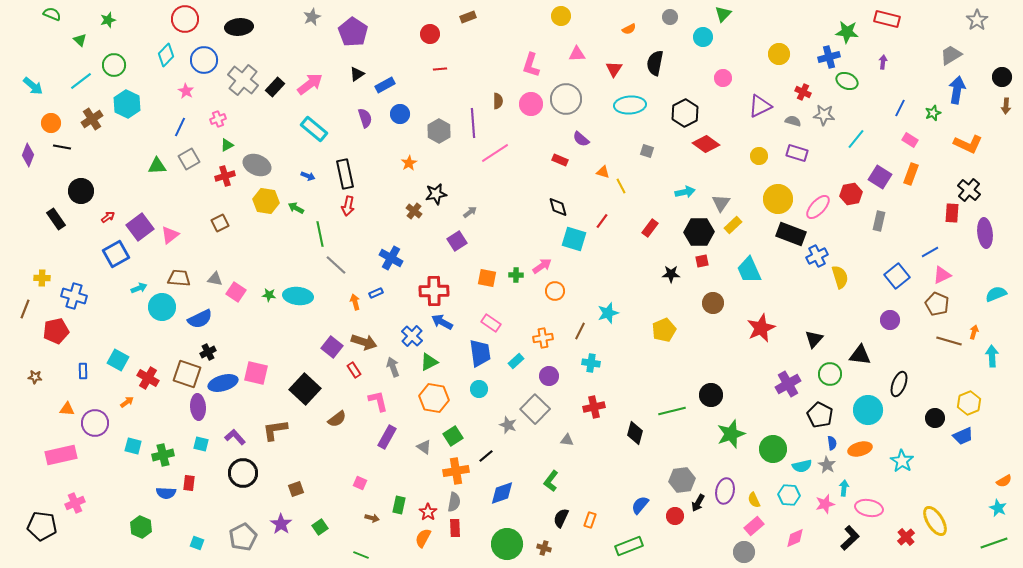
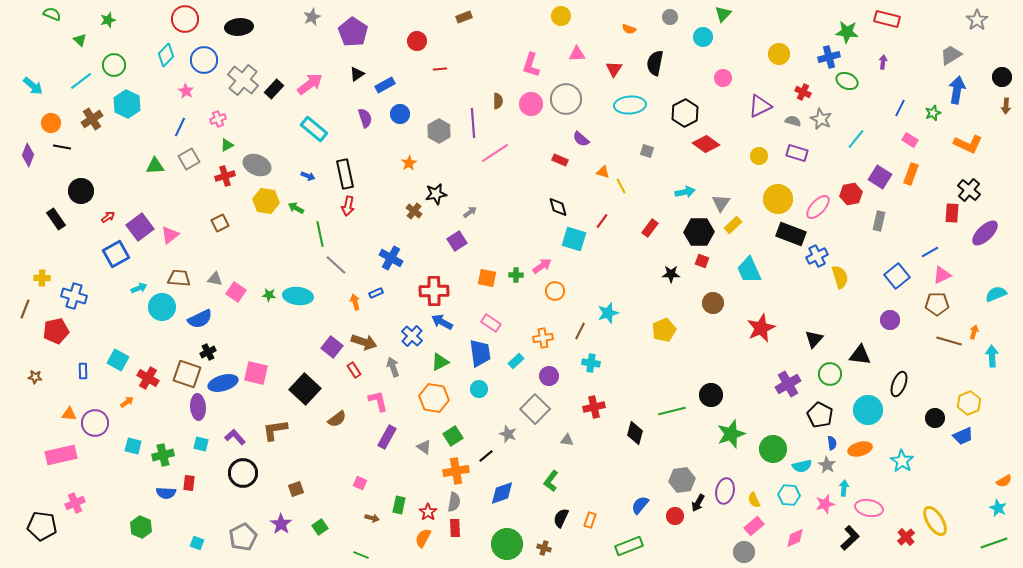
brown rectangle at (468, 17): moved 4 px left
orange semicircle at (629, 29): rotated 48 degrees clockwise
red circle at (430, 34): moved 13 px left, 7 px down
black rectangle at (275, 87): moved 1 px left, 2 px down
gray star at (824, 115): moved 3 px left, 4 px down; rotated 20 degrees clockwise
green triangle at (157, 166): moved 2 px left
purple ellipse at (985, 233): rotated 52 degrees clockwise
red square at (702, 261): rotated 32 degrees clockwise
brown pentagon at (937, 304): rotated 25 degrees counterclockwise
green triangle at (429, 362): moved 11 px right
orange triangle at (67, 409): moved 2 px right, 5 px down
gray star at (508, 425): moved 9 px down
